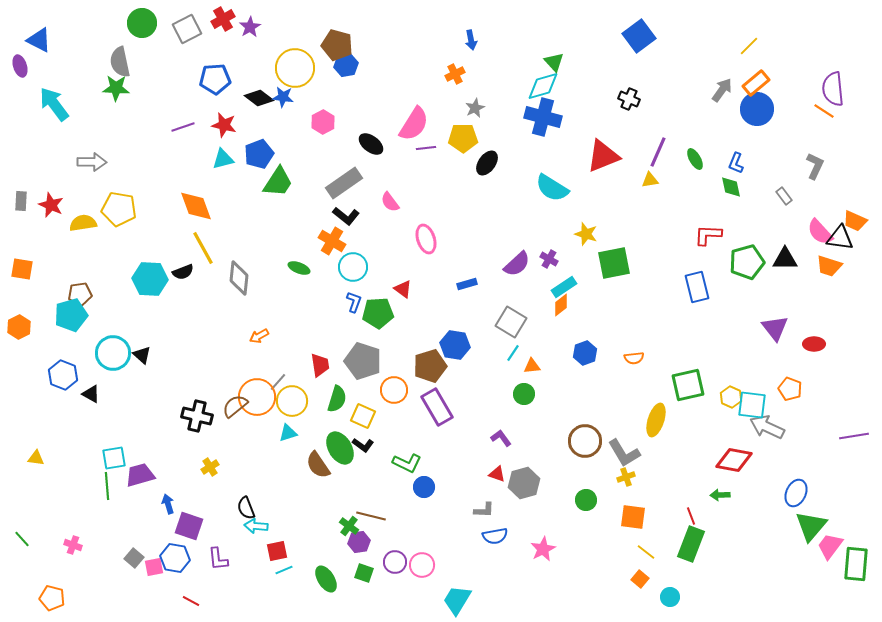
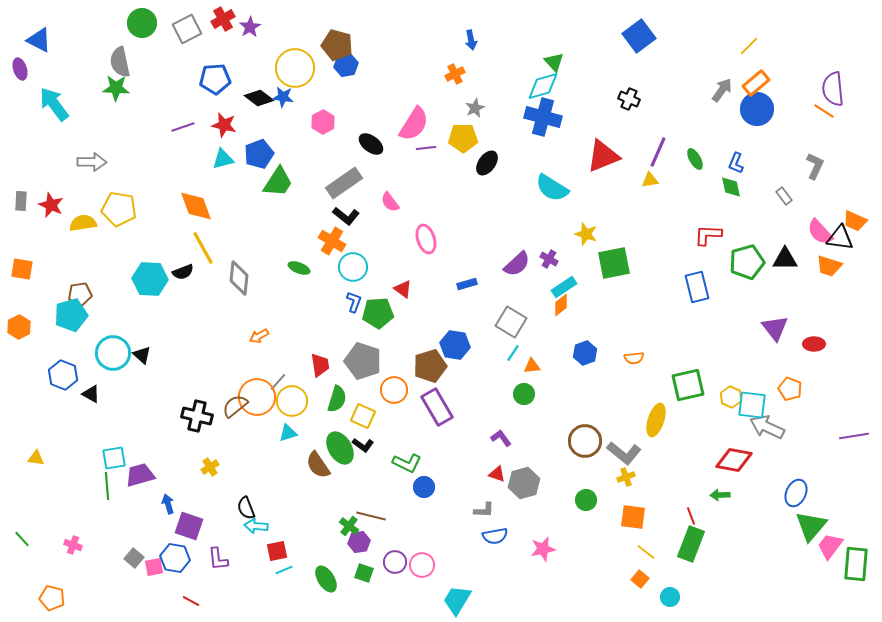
purple ellipse at (20, 66): moved 3 px down
gray L-shape at (624, 453): rotated 20 degrees counterclockwise
pink star at (543, 549): rotated 15 degrees clockwise
